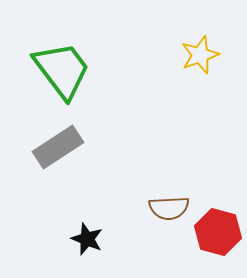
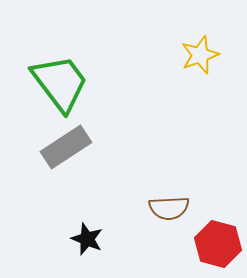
green trapezoid: moved 2 px left, 13 px down
gray rectangle: moved 8 px right
red hexagon: moved 12 px down
